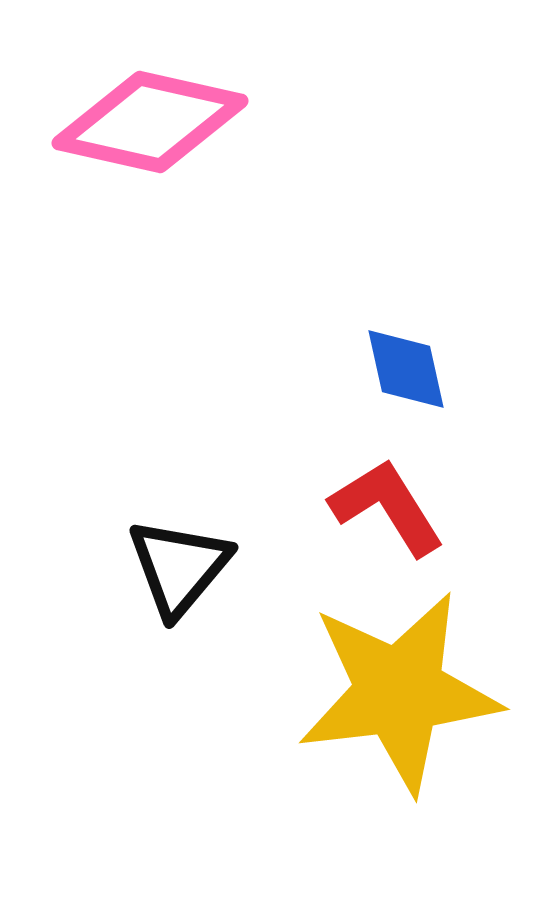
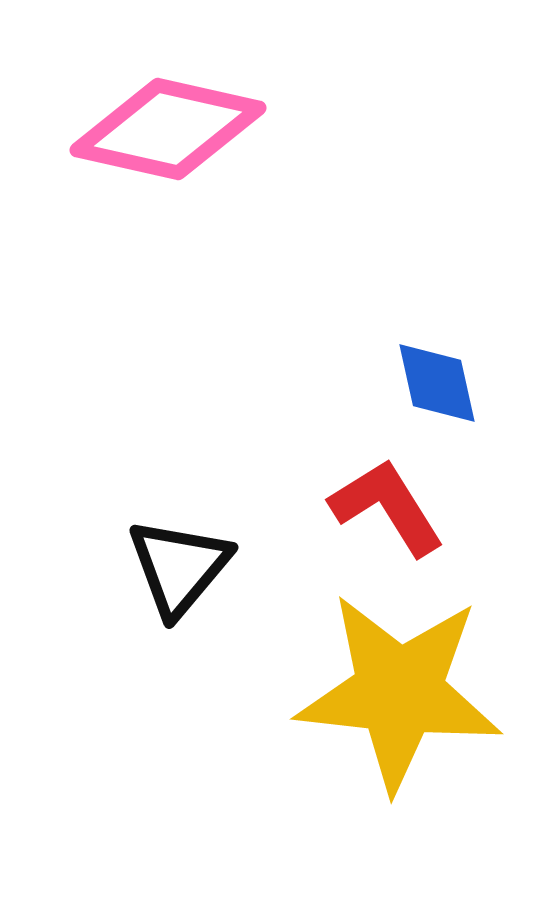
pink diamond: moved 18 px right, 7 px down
blue diamond: moved 31 px right, 14 px down
yellow star: rotated 13 degrees clockwise
